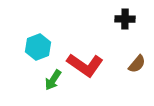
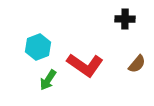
green arrow: moved 5 px left
